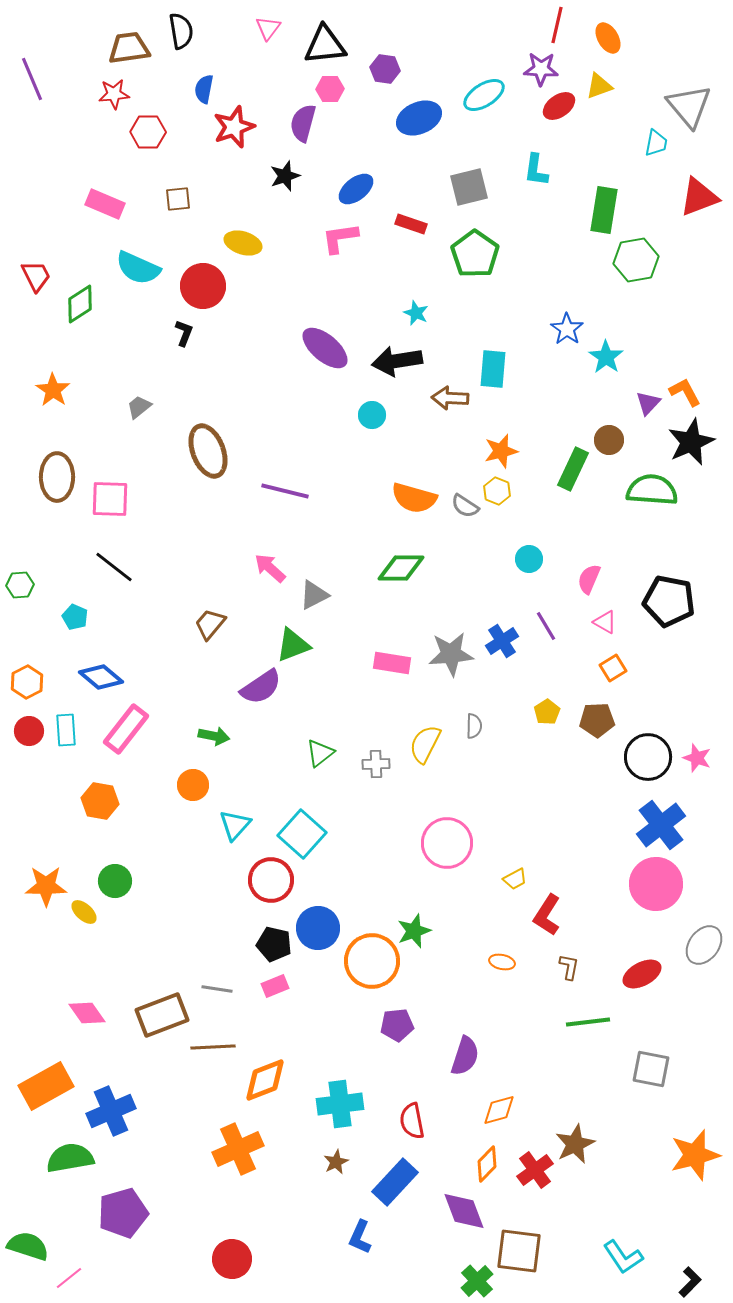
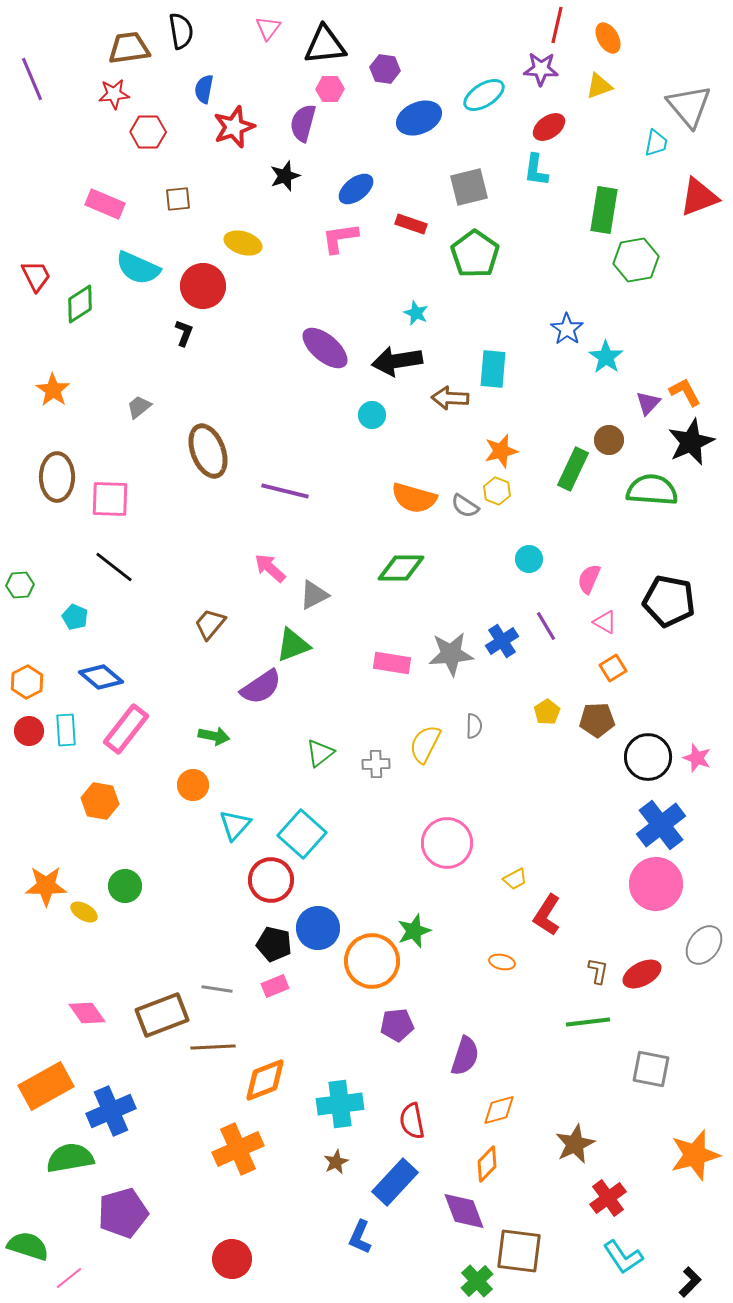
red ellipse at (559, 106): moved 10 px left, 21 px down
green circle at (115, 881): moved 10 px right, 5 px down
yellow ellipse at (84, 912): rotated 12 degrees counterclockwise
brown L-shape at (569, 967): moved 29 px right, 4 px down
red cross at (535, 1170): moved 73 px right, 28 px down
